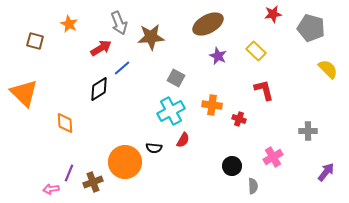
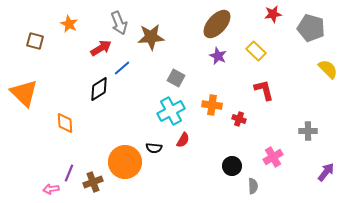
brown ellipse: moved 9 px right; rotated 20 degrees counterclockwise
